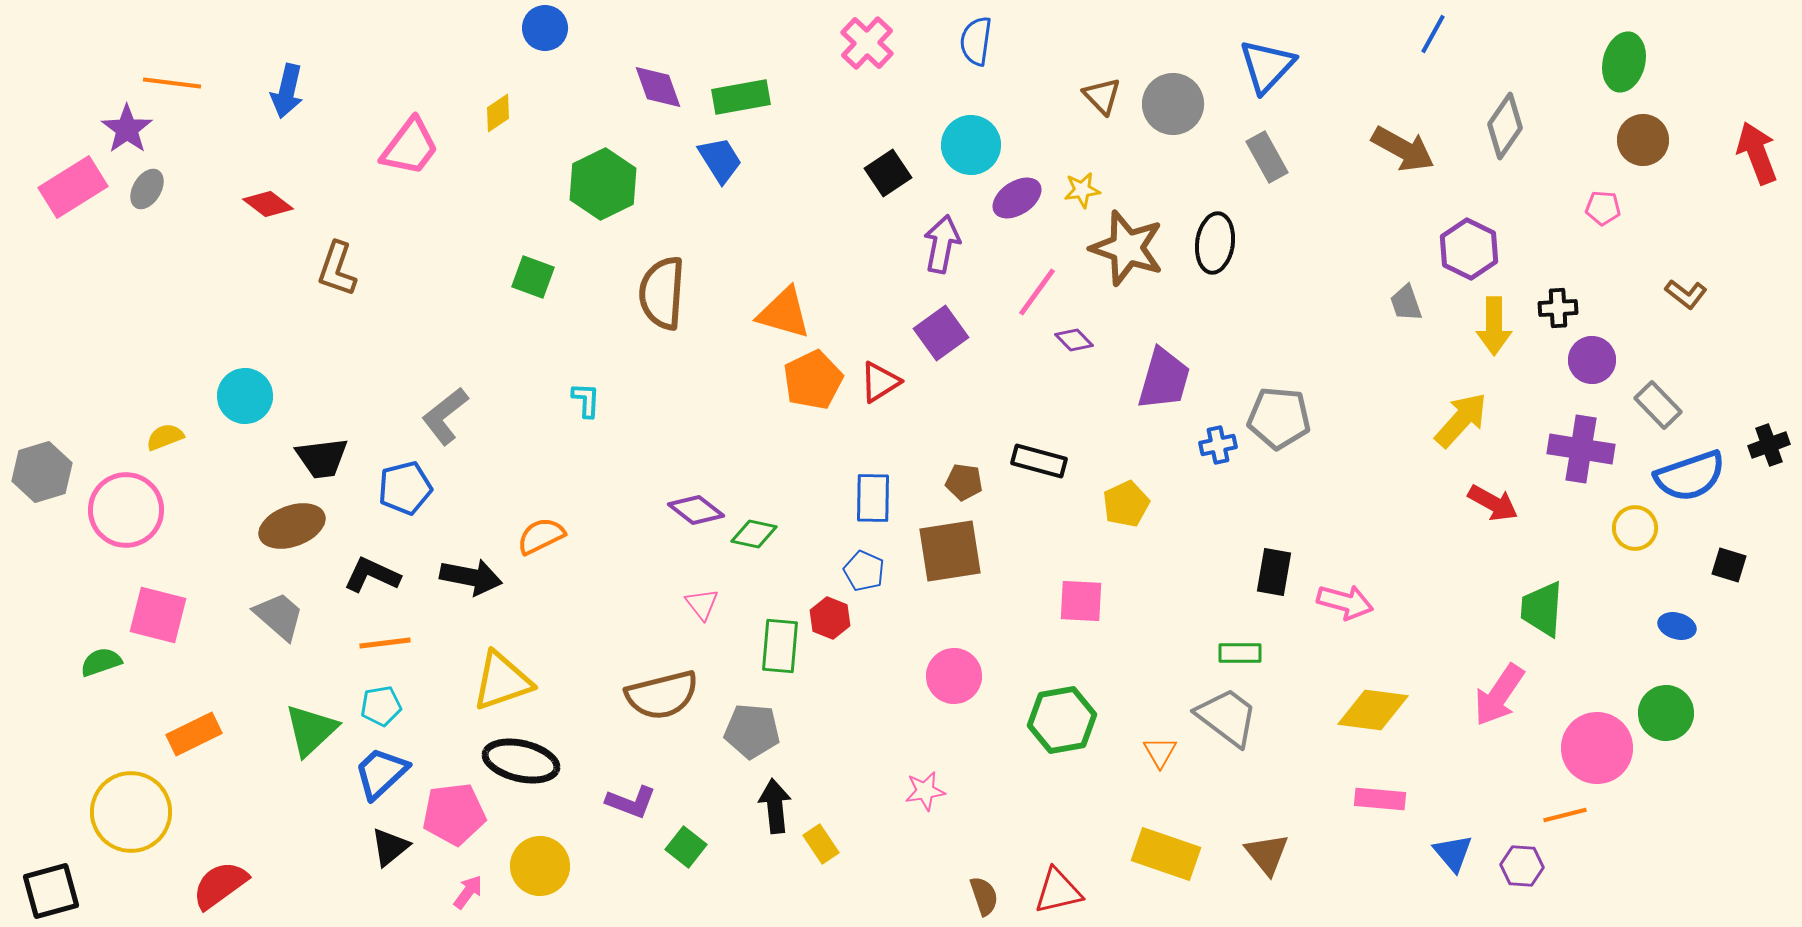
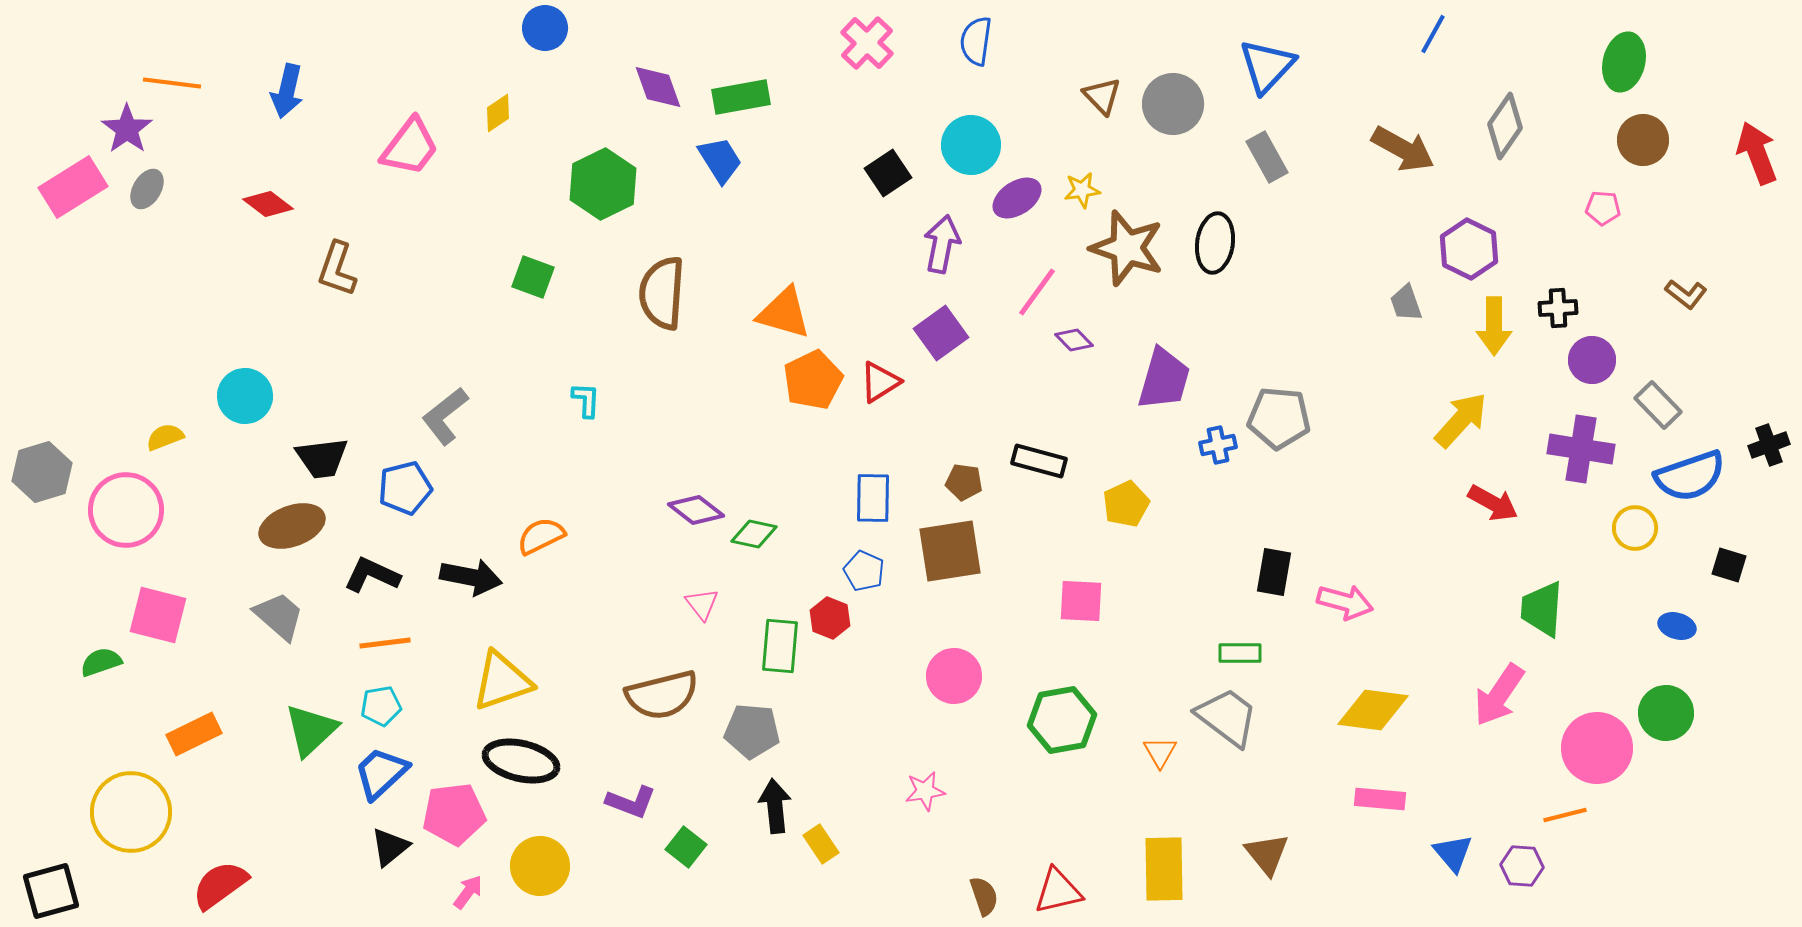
yellow rectangle at (1166, 854): moved 2 px left, 15 px down; rotated 70 degrees clockwise
